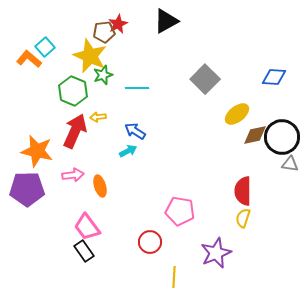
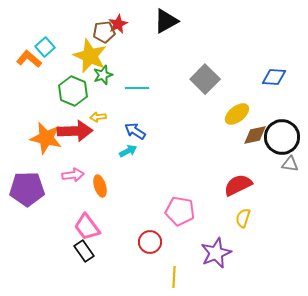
red arrow: rotated 64 degrees clockwise
orange star: moved 9 px right, 13 px up
red semicircle: moved 5 px left, 6 px up; rotated 64 degrees clockwise
